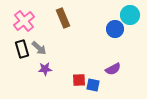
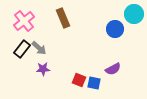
cyan circle: moved 4 px right, 1 px up
black rectangle: rotated 54 degrees clockwise
purple star: moved 2 px left
red square: rotated 24 degrees clockwise
blue square: moved 1 px right, 2 px up
